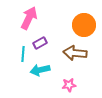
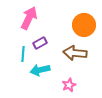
pink star: rotated 16 degrees counterclockwise
